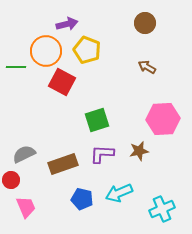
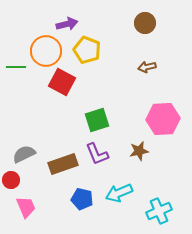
brown arrow: rotated 42 degrees counterclockwise
purple L-shape: moved 5 px left; rotated 115 degrees counterclockwise
cyan cross: moved 3 px left, 2 px down
